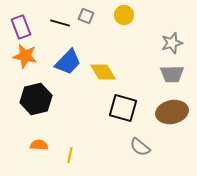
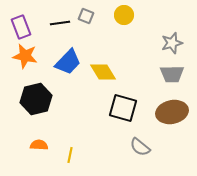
black line: rotated 24 degrees counterclockwise
